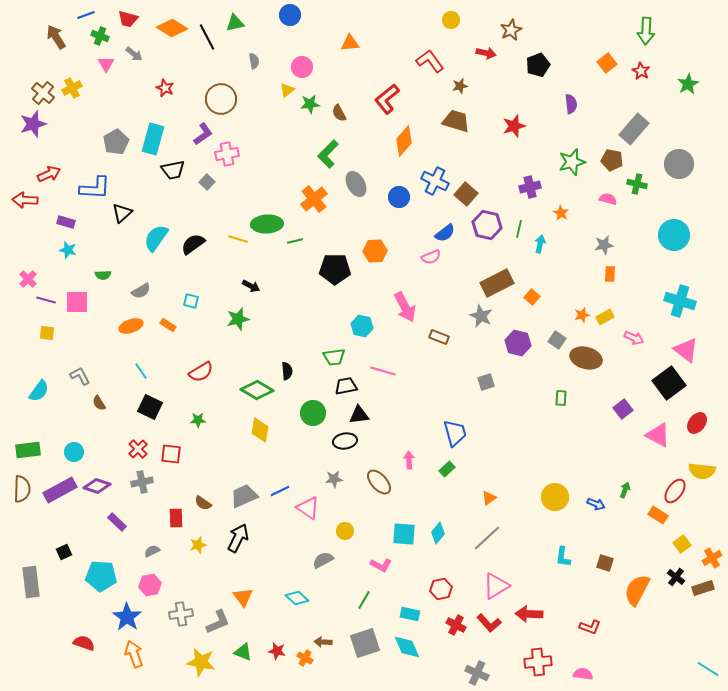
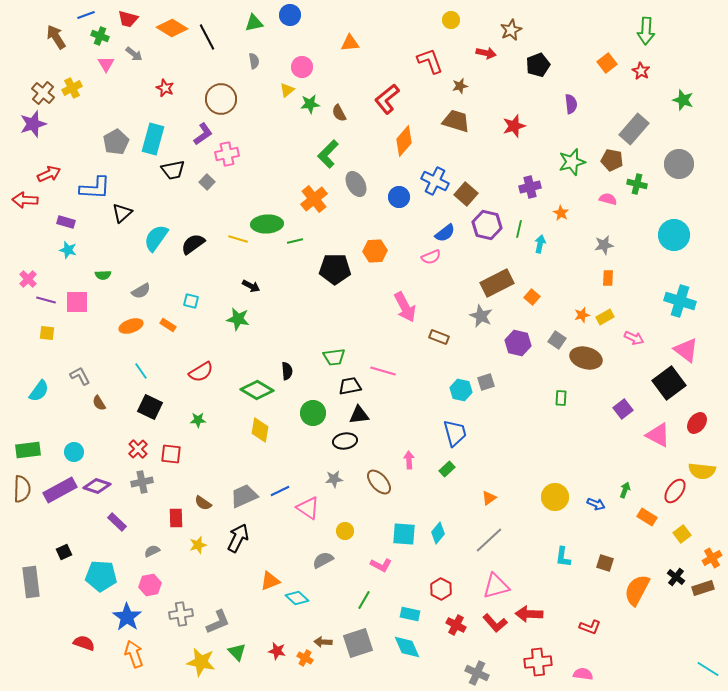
green triangle at (235, 23): moved 19 px right
red L-shape at (430, 61): rotated 16 degrees clockwise
green star at (688, 84): moved 5 px left, 16 px down; rotated 25 degrees counterclockwise
orange rectangle at (610, 274): moved 2 px left, 4 px down
green star at (238, 319): rotated 25 degrees clockwise
cyan hexagon at (362, 326): moved 99 px right, 64 px down
black trapezoid at (346, 386): moved 4 px right
orange rectangle at (658, 515): moved 11 px left, 2 px down
gray line at (487, 538): moved 2 px right, 2 px down
yellow square at (682, 544): moved 10 px up
pink triangle at (496, 586): rotated 16 degrees clockwise
red hexagon at (441, 589): rotated 20 degrees counterclockwise
orange triangle at (243, 597): moved 27 px right, 16 px up; rotated 45 degrees clockwise
red L-shape at (489, 623): moved 6 px right
gray square at (365, 643): moved 7 px left
green triangle at (243, 652): moved 6 px left; rotated 24 degrees clockwise
